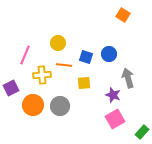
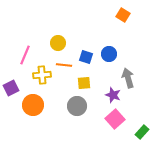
gray circle: moved 17 px right
pink square: rotated 12 degrees counterclockwise
